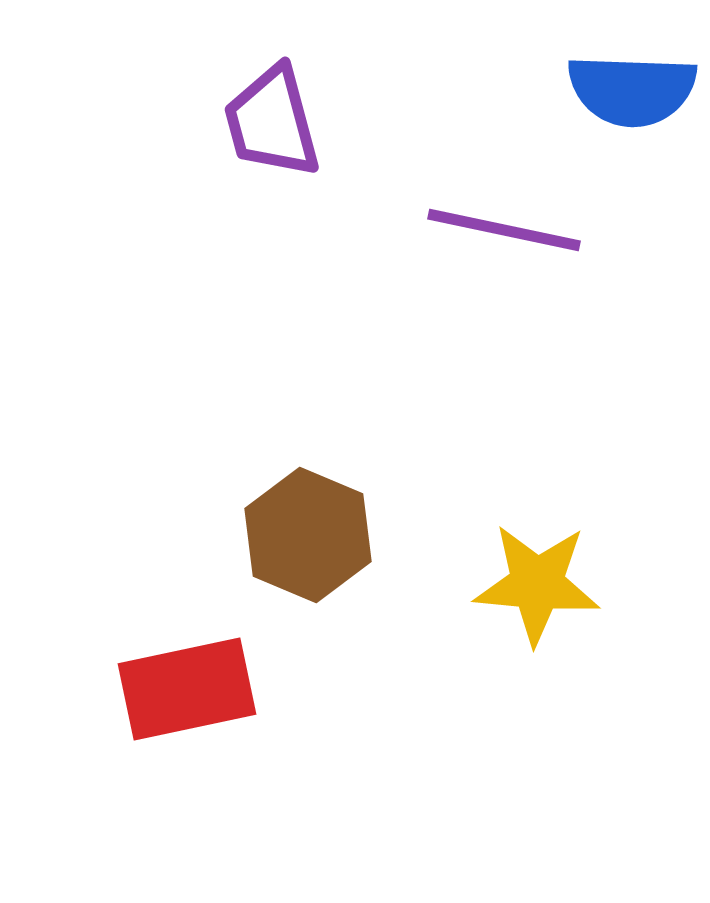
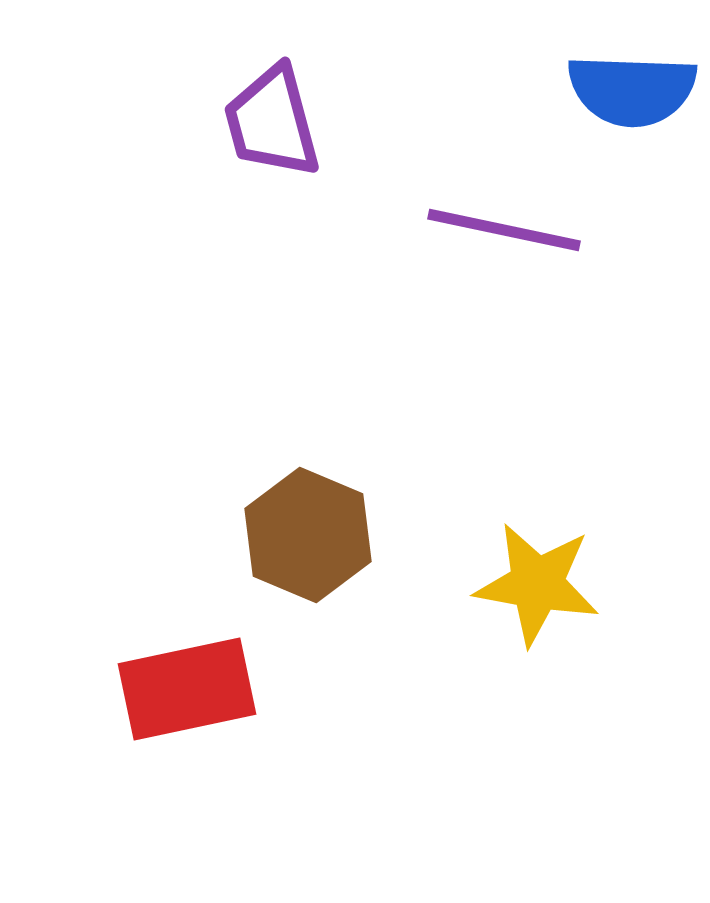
yellow star: rotated 5 degrees clockwise
